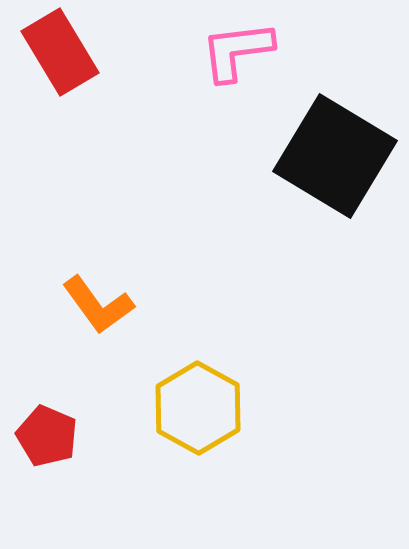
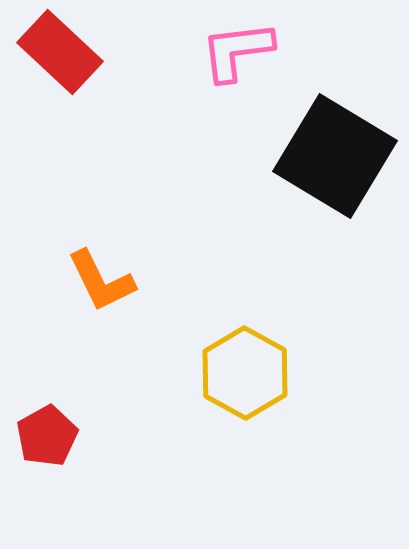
red rectangle: rotated 16 degrees counterclockwise
orange L-shape: moved 3 px right, 24 px up; rotated 10 degrees clockwise
yellow hexagon: moved 47 px right, 35 px up
red pentagon: rotated 20 degrees clockwise
